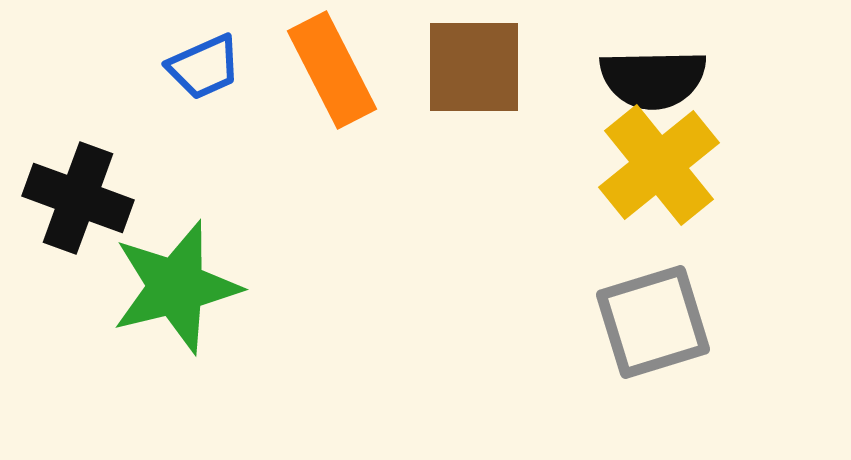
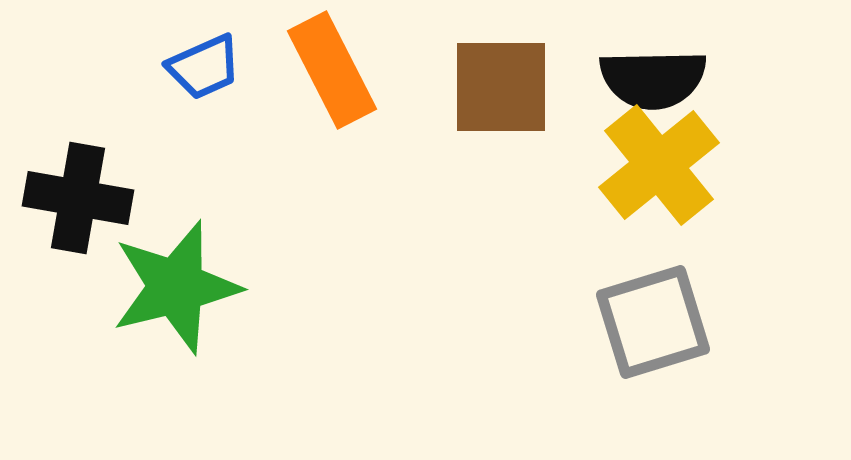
brown square: moved 27 px right, 20 px down
black cross: rotated 10 degrees counterclockwise
